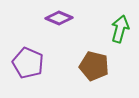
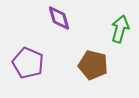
purple diamond: rotated 52 degrees clockwise
brown pentagon: moved 1 px left, 1 px up
